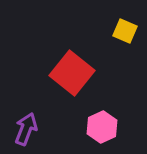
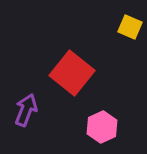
yellow square: moved 5 px right, 4 px up
purple arrow: moved 19 px up
